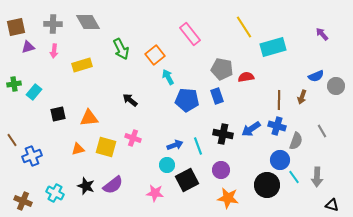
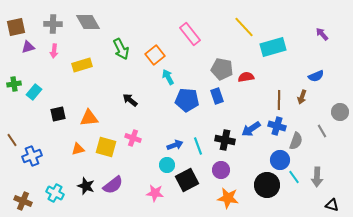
yellow line at (244, 27): rotated 10 degrees counterclockwise
gray circle at (336, 86): moved 4 px right, 26 px down
black cross at (223, 134): moved 2 px right, 6 px down
